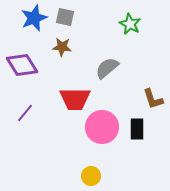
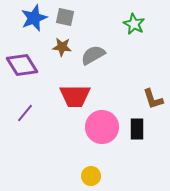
green star: moved 4 px right
gray semicircle: moved 14 px left, 13 px up; rotated 10 degrees clockwise
red trapezoid: moved 3 px up
